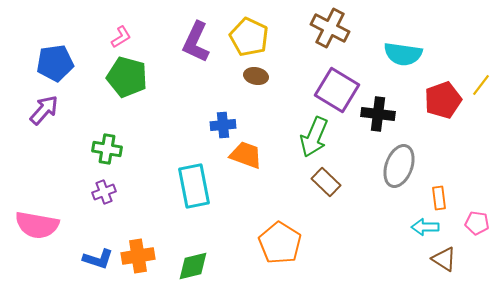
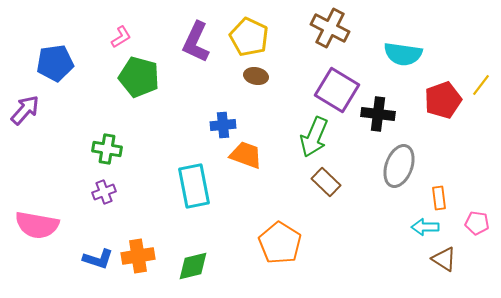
green pentagon: moved 12 px right
purple arrow: moved 19 px left
